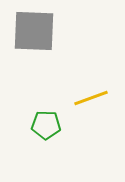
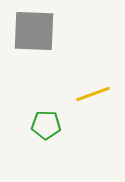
yellow line: moved 2 px right, 4 px up
